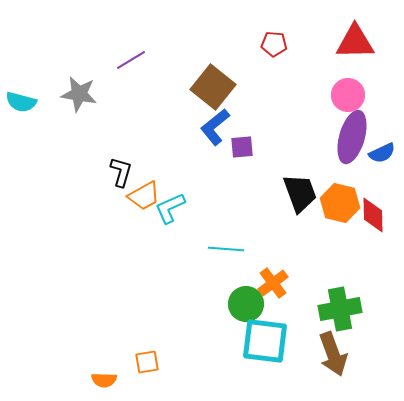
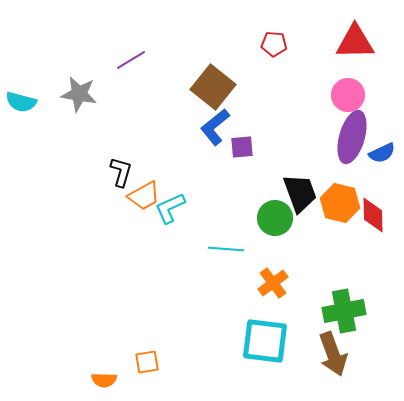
green circle: moved 29 px right, 86 px up
green cross: moved 4 px right, 2 px down
